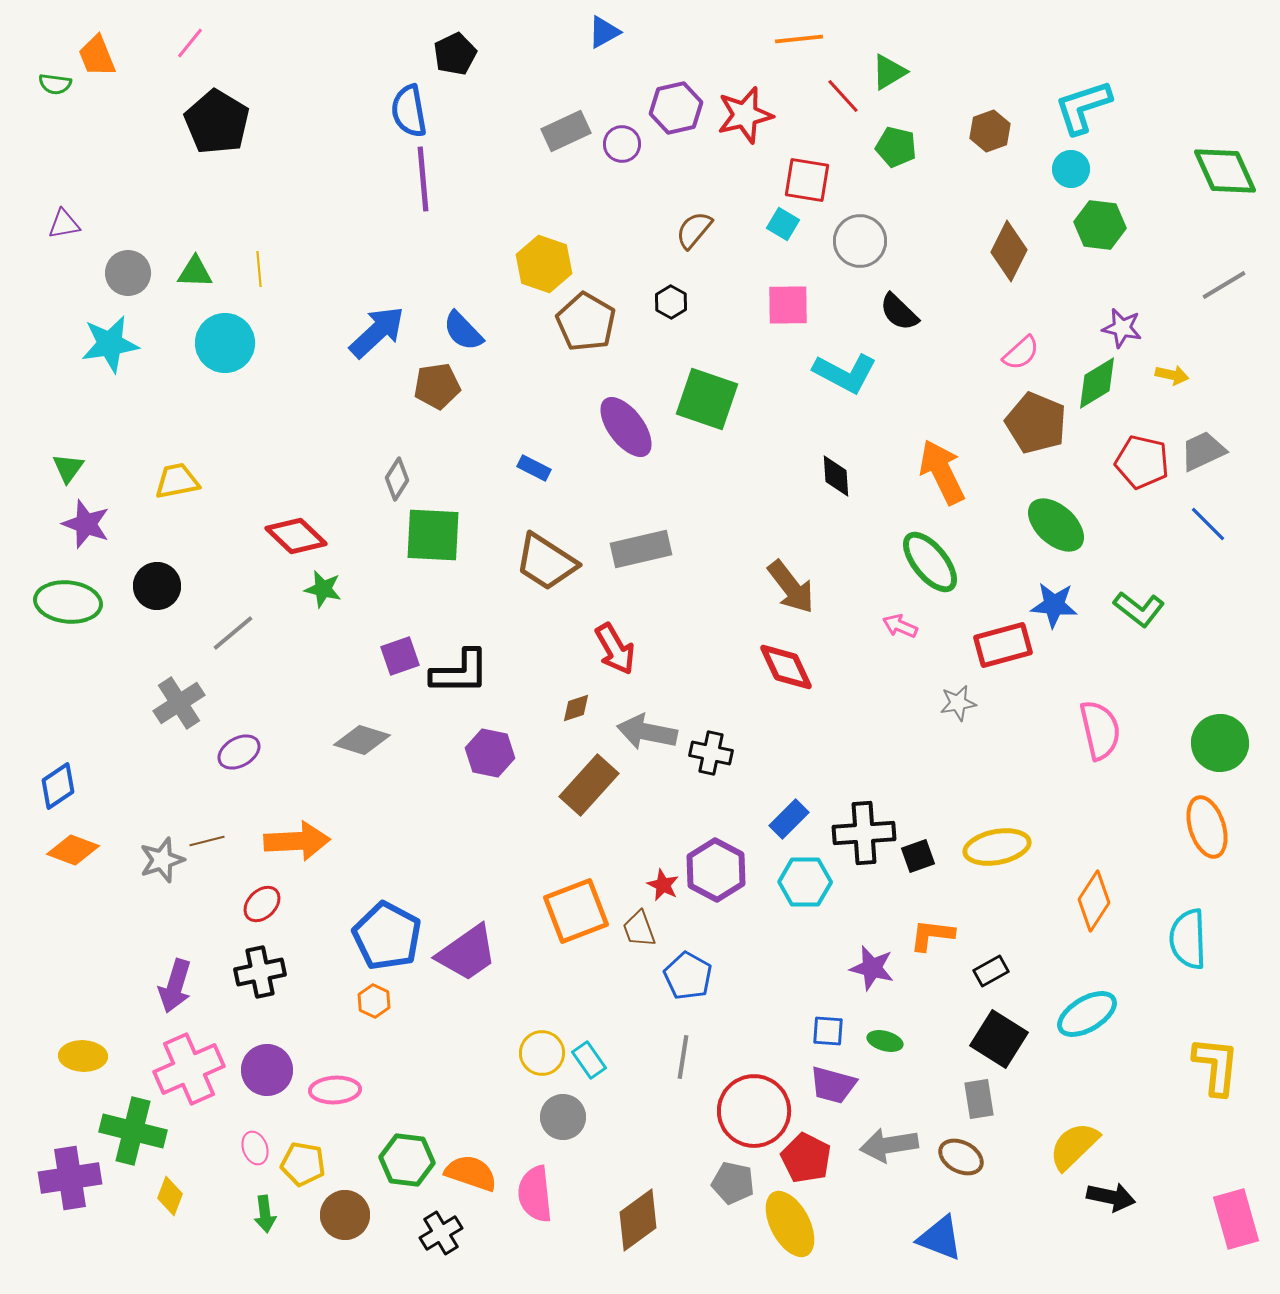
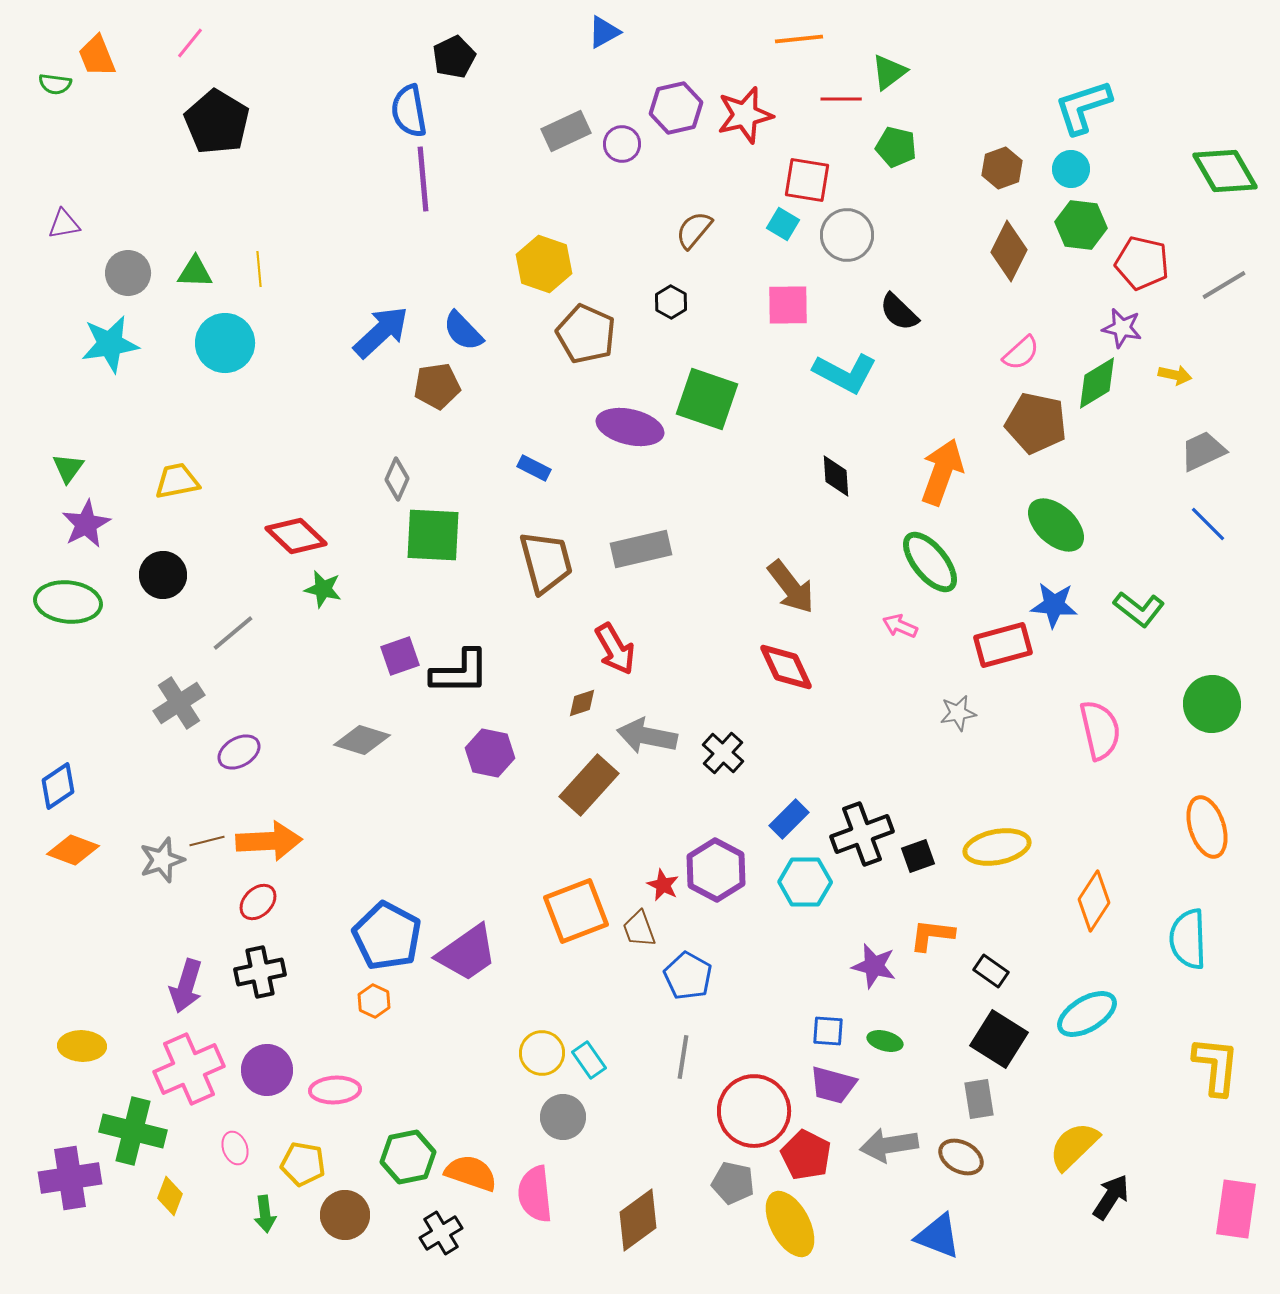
black pentagon at (455, 54): moved 1 px left, 3 px down
green triangle at (889, 72): rotated 6 degrees counterclockwise
red line at (843, 96): moved 2 px left, 3 px down; rotated 48 degrees counterclockwise
brown hexagon at (990, 131): moved 12 px right, 37 px down
green diamond at (1225, 171): rotated 6 degrees counterclockwise
green hexagon at (1100, 225): moved 19 px left
gray circle at (860, 241): moved 13 px left, 6 px up
brown pentagon at (586, 322): moved 12 px down; rotated 6 degrees counterclockwise
blue arrow at (377, 332): moved 4 px right
yellow arrow at (1172, 375): moved 3 px right
brown pentagon at (1036, 423): rotated 10 degrees counterclockwise
purple ellipse at (626, 427): moved 4 px right; rotated 40 degrees counterclockwise
red pentagon at (1142, 462): moved 199 px up
orange arrow at (942, 472): rotated 46 degrees clockwise
gray diamond at (397, 479): rotated 9 degrees counterclockwise
purple star at (86, 524): rotated 24 degrees clockwise
brown trapezoid at (546, 562): rotated 138 degrees counterclockwise
black circle at (157, 586): moved 6 px right, 11 px up
gray star at (958, 703): moved 10 px down
brown diamond at (576, 708): moved 6 px right, 5 px up
gray arrow at (647, 732): moved 4 px down
green circle at (1220, 743): moved 8 px left, 39 px up
black cross at (711, 753): moved 12 px right; rotated 30 degrees clockwise
black cross at (864, 833): moved 2 px left, 1 px down; rotated 16 degrees counterclockwise
orange arrow at (297, 841): moved 28 px left
red ellipse at (262, 904): moved 4 px left, 2 px up
purple star at (872, 968): moved 2 px right, 2 px up
black rectangle at (991, 971): rotated 64 degrees clockwise
purple arrow at (175, 986): moved 11 px right
yellow ellipse at (83, 1056): moved 1 px left, 10 px up
pink ellipse at (255, 1148): moved 20 px left
red pentagon at (806, 1158): moved 3 px up
green hexagon at (407, 1160): moved 1 px right, 3 px up; rotated 18 degrees counterclockwise
black arrow at (1111, 1197): rotated 69 degrees counterclockwise
pink rectangle at (1236, 1219): moved 10 px up; rotated 24 degrees clockwise
blue triangle at (940, 1238): moved 2 px left, 2 px up
